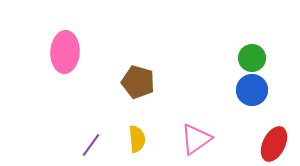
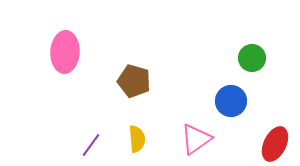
brown pentagon: moved 4 px left, 1 px up
blue circle: moved 21 px left, 11 px down
red ellipse: moved 1 px right
